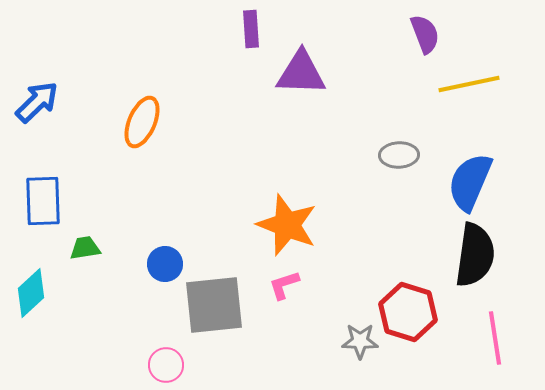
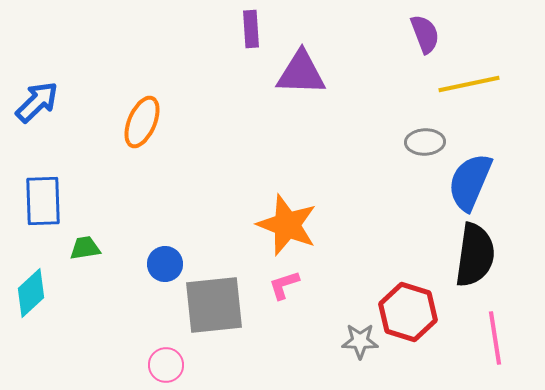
gray ellipse: moved 26 px right, 13 px up
